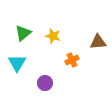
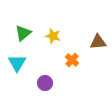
orange cross: rotated 24 degrees counterclockwise
